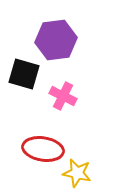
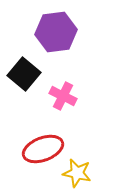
purple hexagon: moved 8 px up
black square: rotated 24 degrees clockwise
red ellipse: rotated 30 degrees counterclockwise
